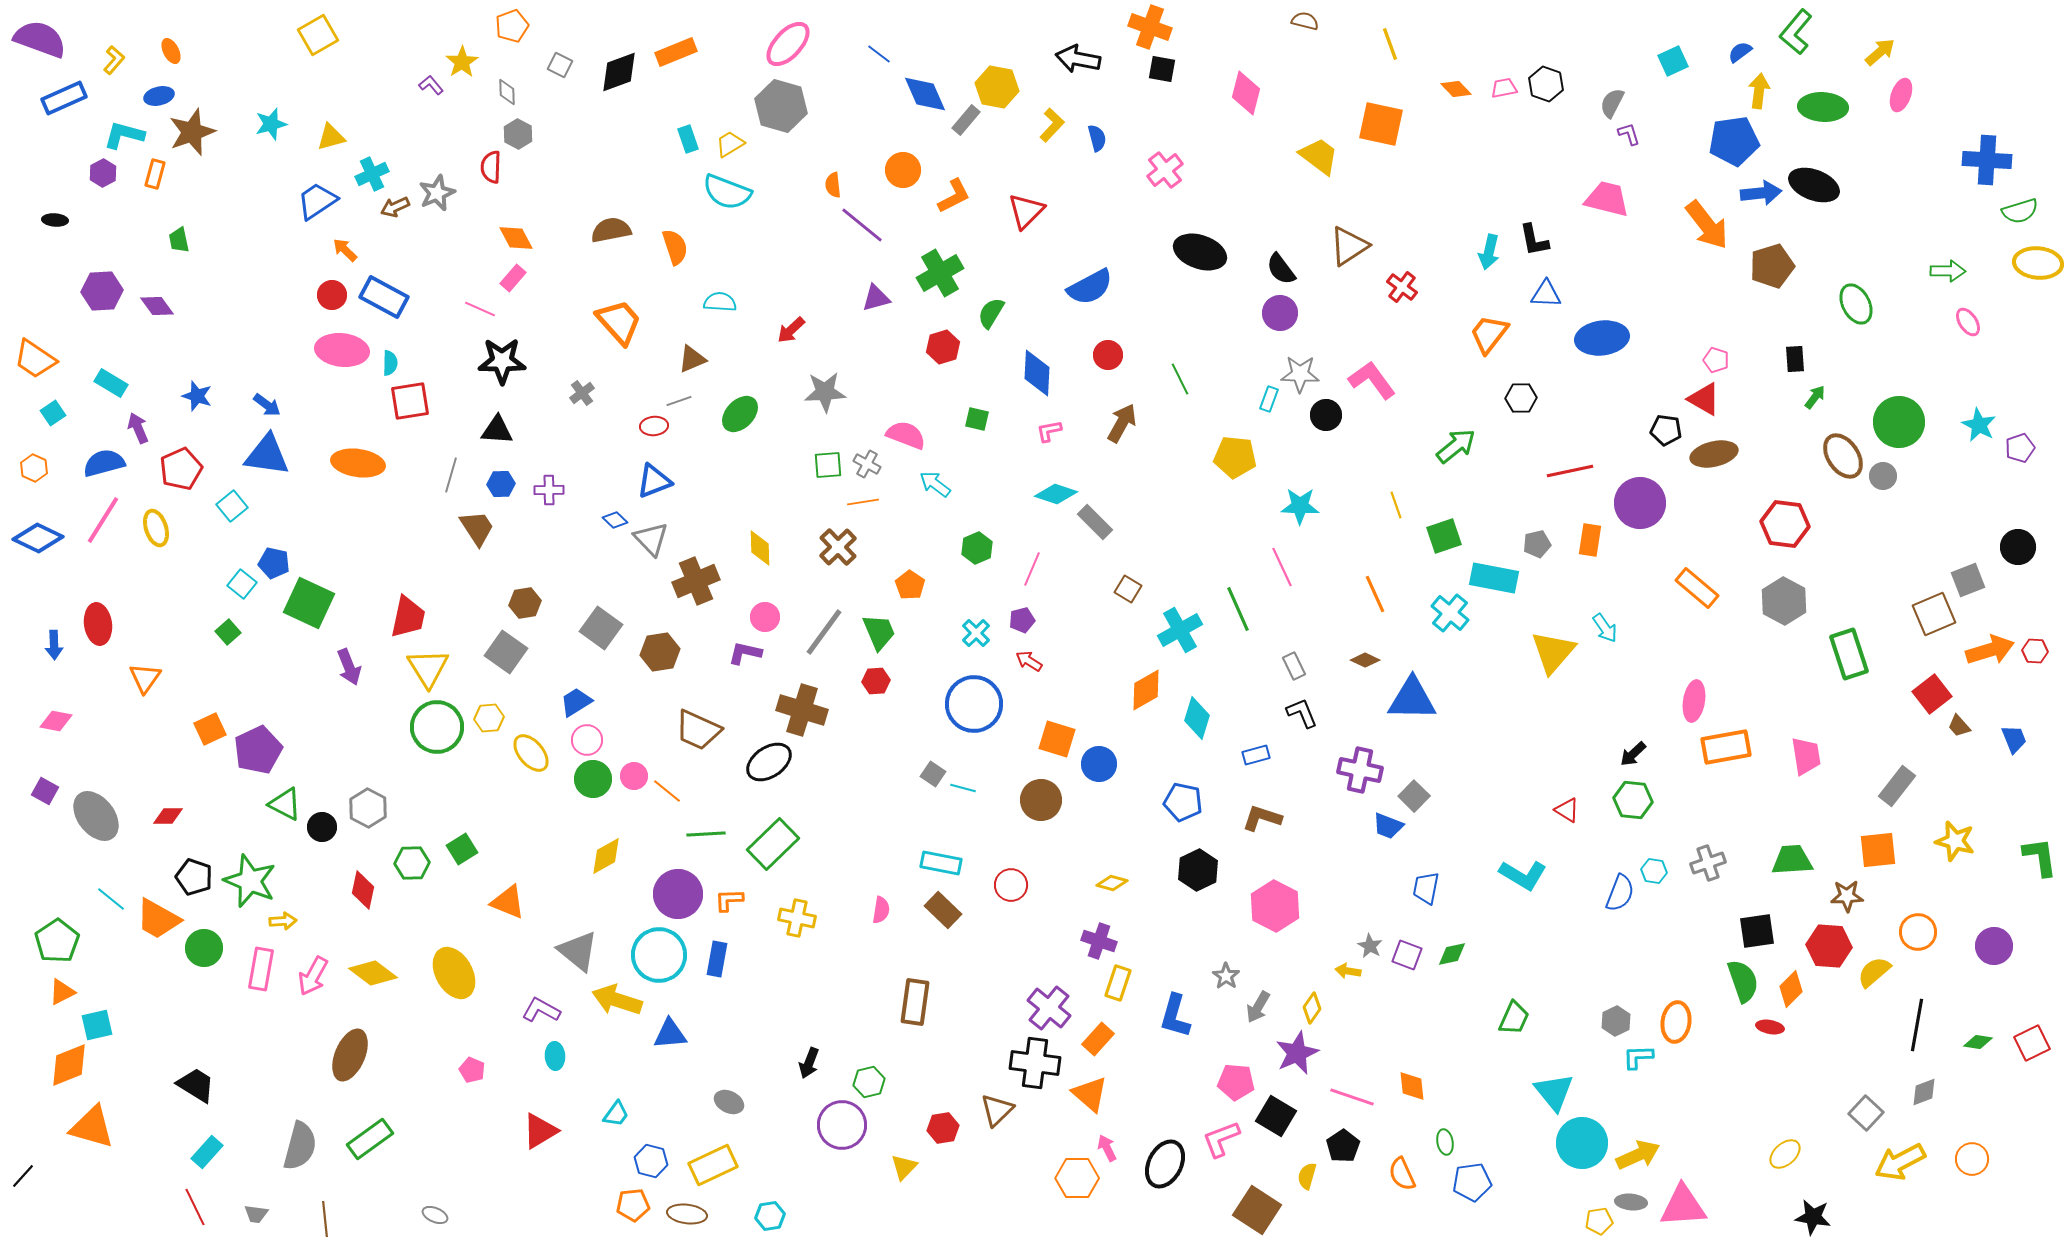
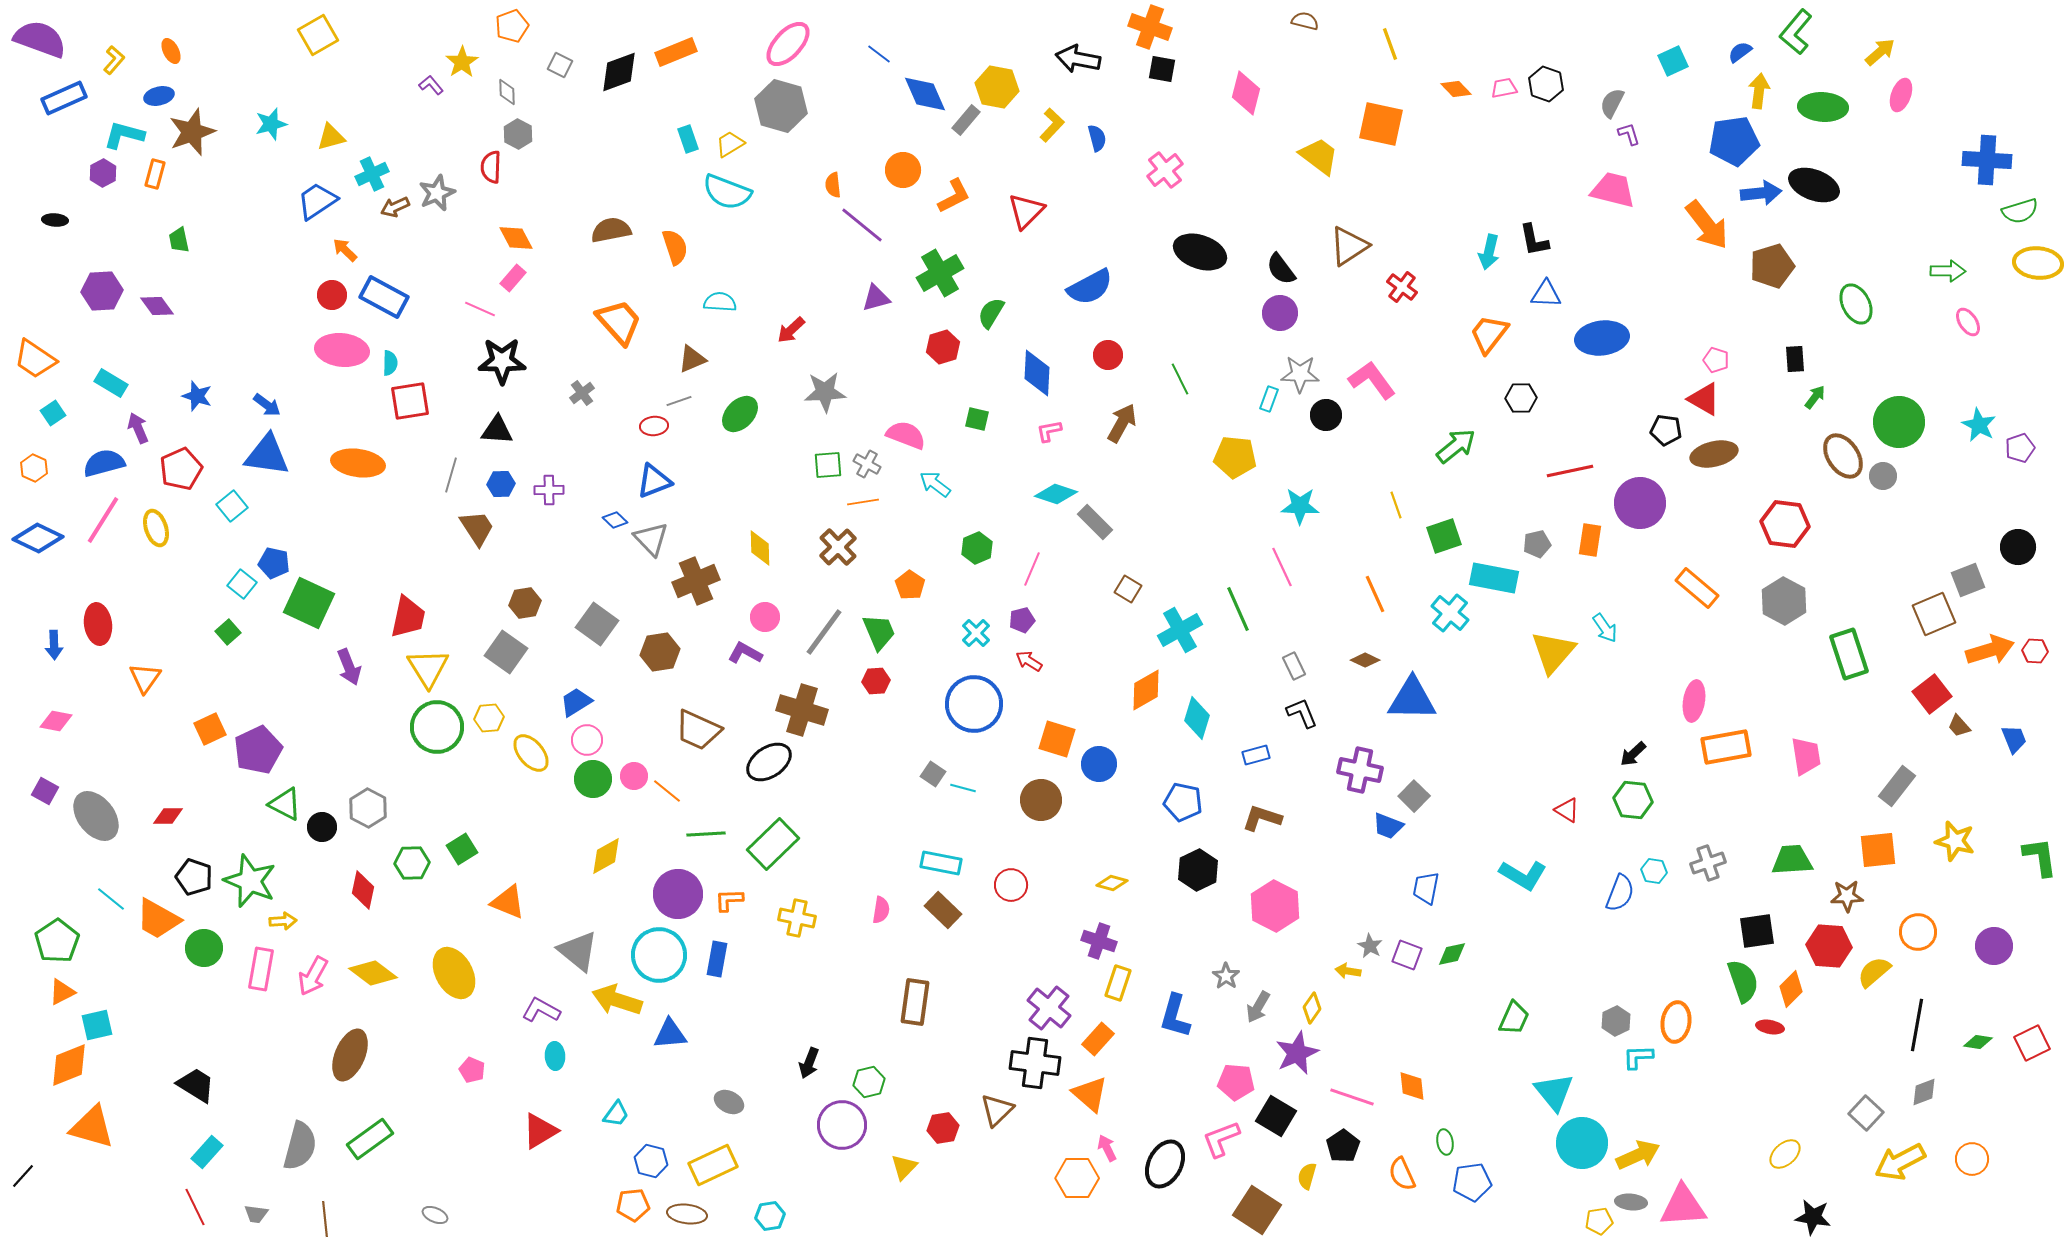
pink trapezoid at (1607, 199): moved 6 px right, 9 px up
gray square at (601, 628): moved 4 px left, 4 px up
purple L-shape at (745, 653): rotated 16 degrees clockwise
